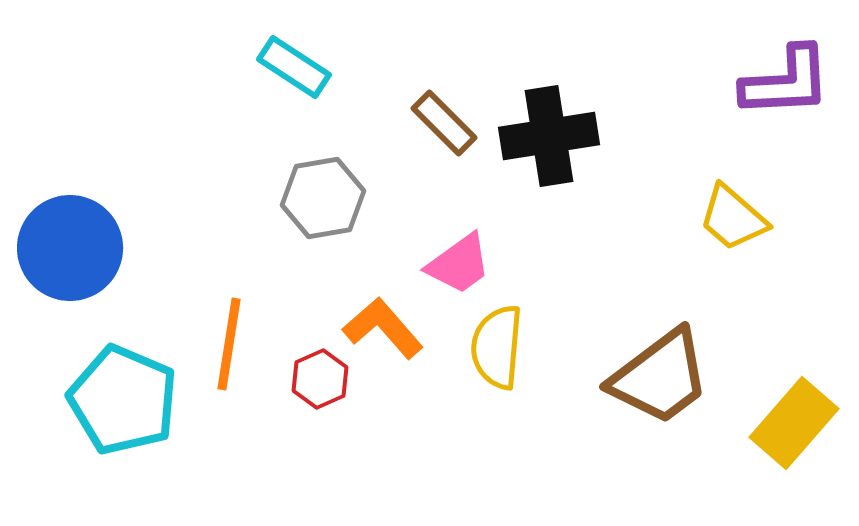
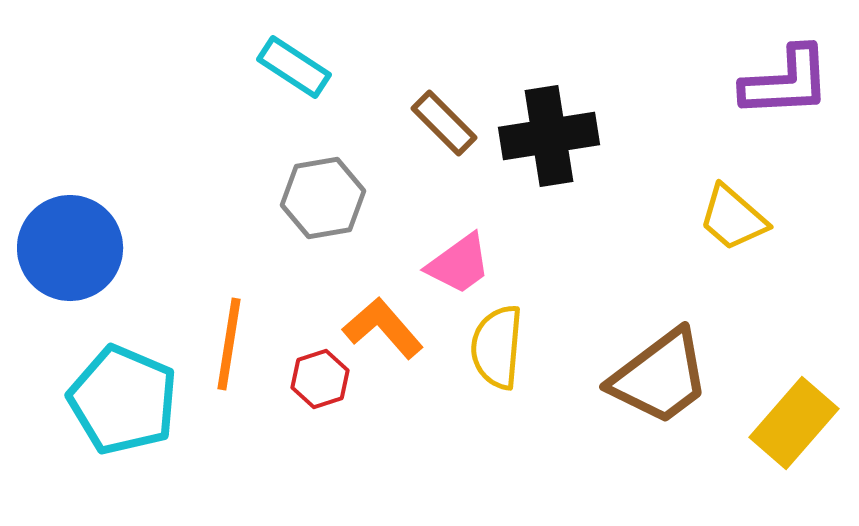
red hexagon: rotated 6 degrees clockwise
